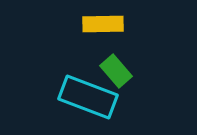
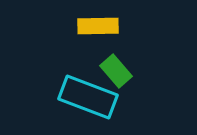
yellow rectangle: moved 5 px left, 2 px down
